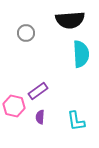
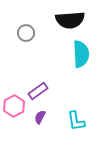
pink hexagon: rotated 20 degrees clockwise
purple semicircle: rotated 24 degrees clockwise
